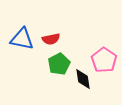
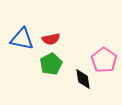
green pentagon: moved 8 px left
